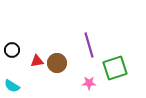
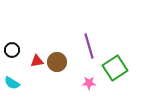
purple line: moved 1 px down
brown circle: moved 1 px up
green square: rotated 15 degrees counterclockwise
cyan semicircle: moved 3 px up
